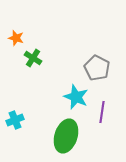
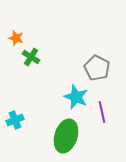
green cross: moved 2 px left, 1 px up
purple line: rotated 20 degrees counterclockwise
